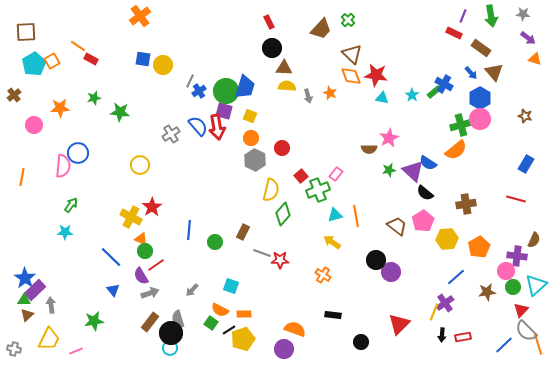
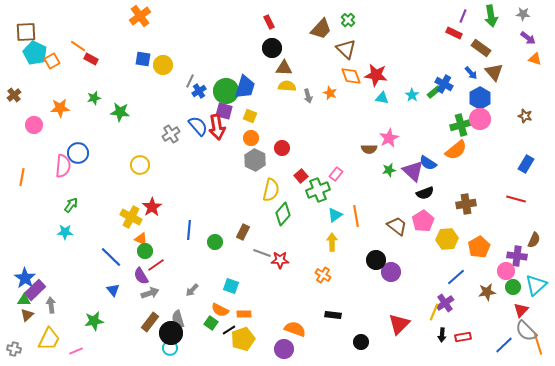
brown triangle at (352, 54): moved 6 px left, 5 px up
cyan pentagon at (34, 64): moved 1 px right, 11 px up; rotated 15 degrees counterclockwise
black semicircle at (425, 193): rotated 60 degrees counterclockwise
cyan triangle at (335, 215): rotated 21 degrees counterclockwise
yellow arrow at (332, 242): rotated 54 degrees clockwise
